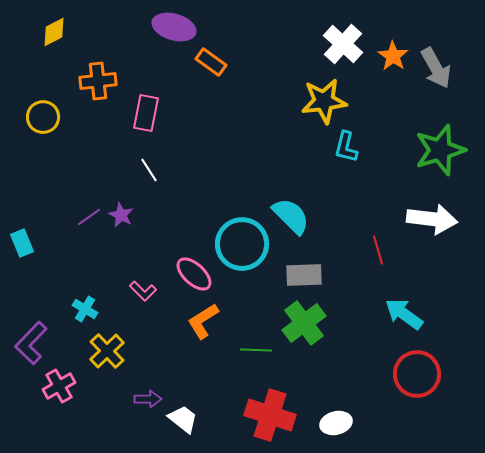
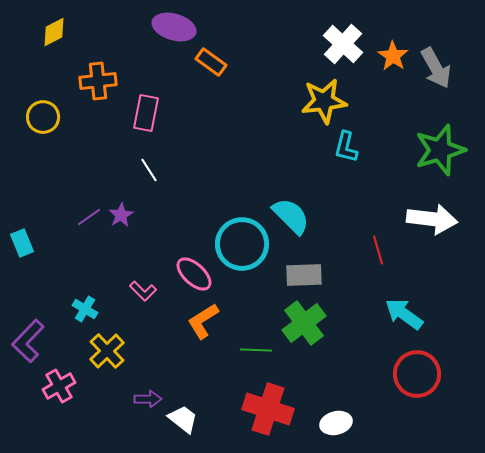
purple star: rotated 15 degrees clockwise
purple L-shape: moved 3 px left, 2 px up
red cross: moved 2 px left, 6 px up
